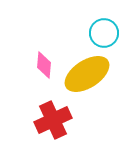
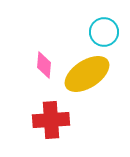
cyan circle: moved 1 px up
red cross: moved 2 px left; rotated 21 degrees clockwise
